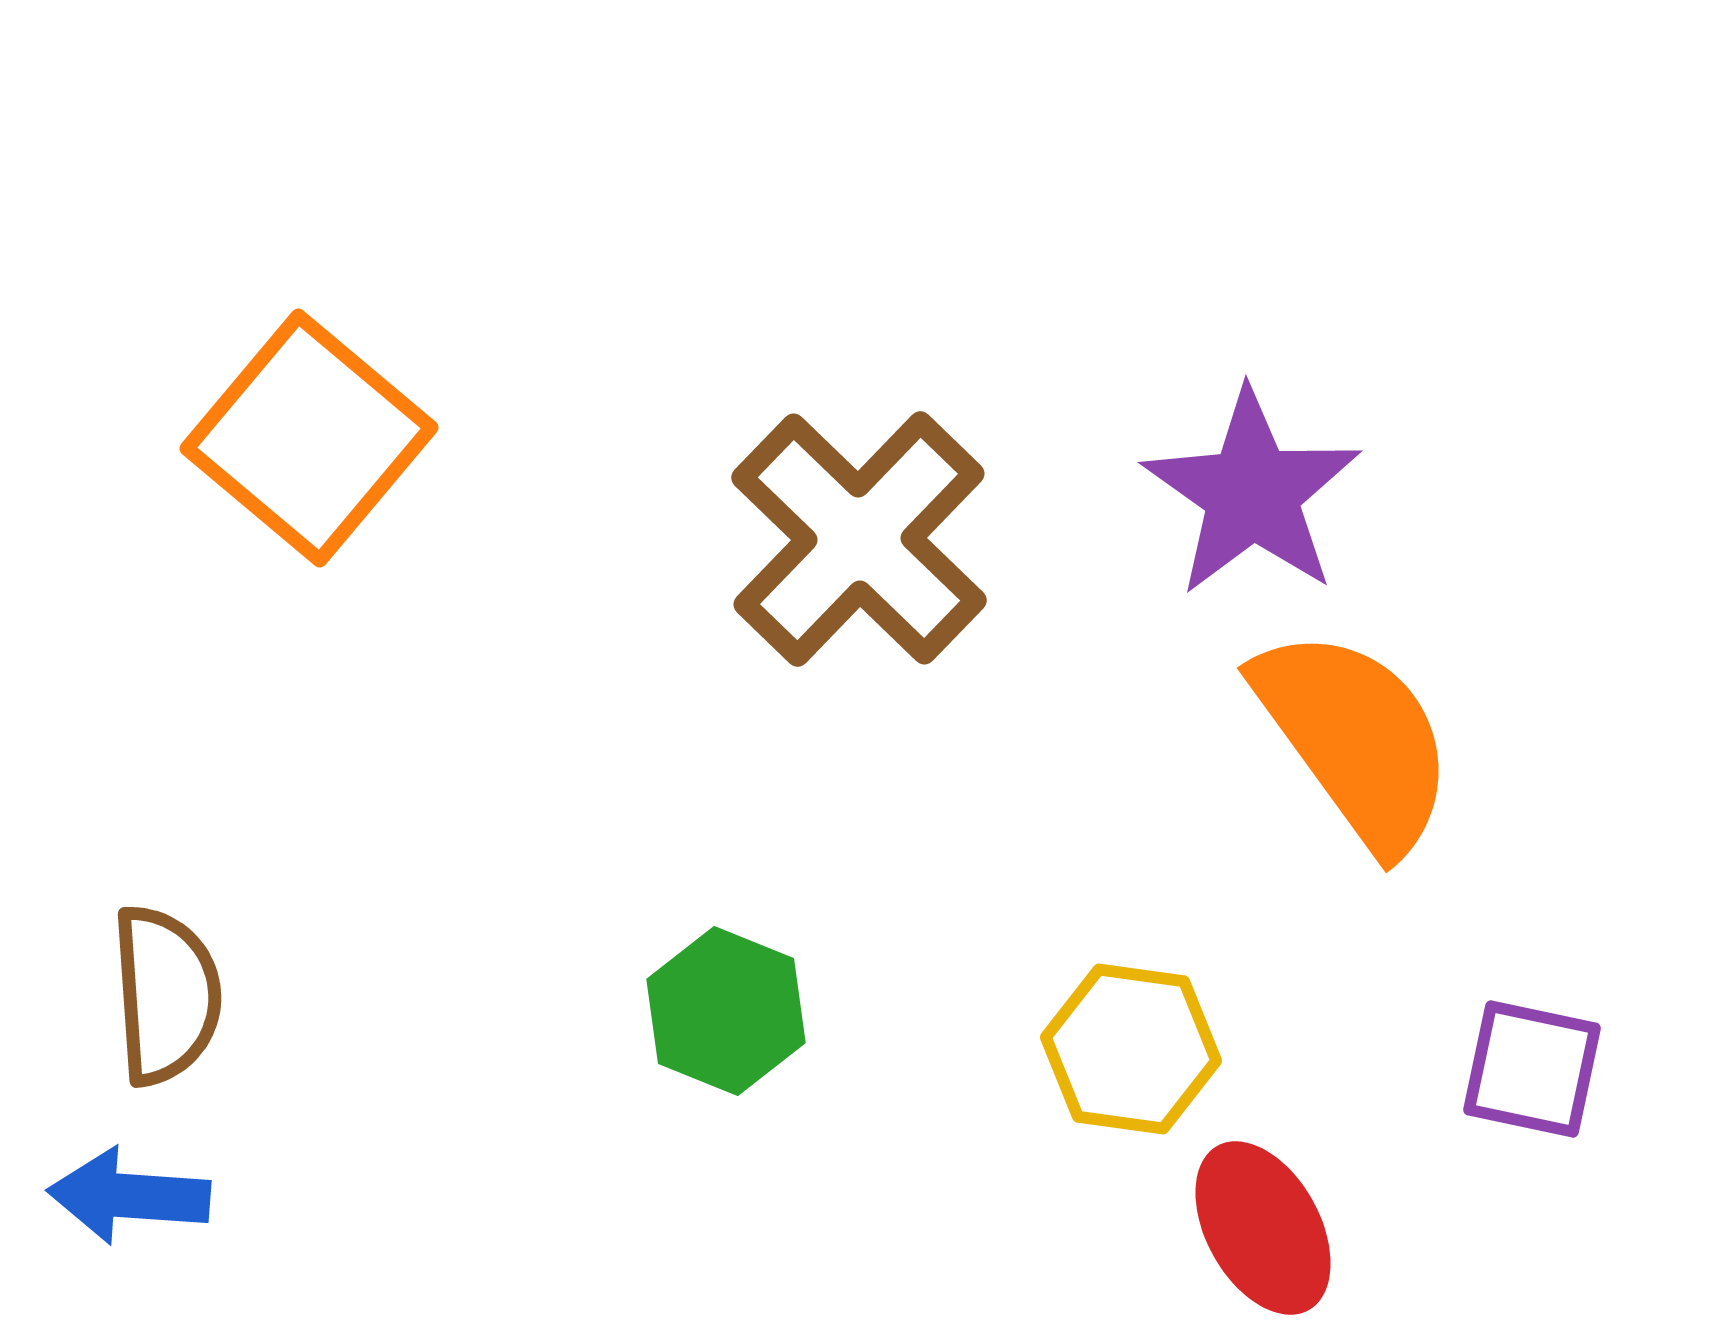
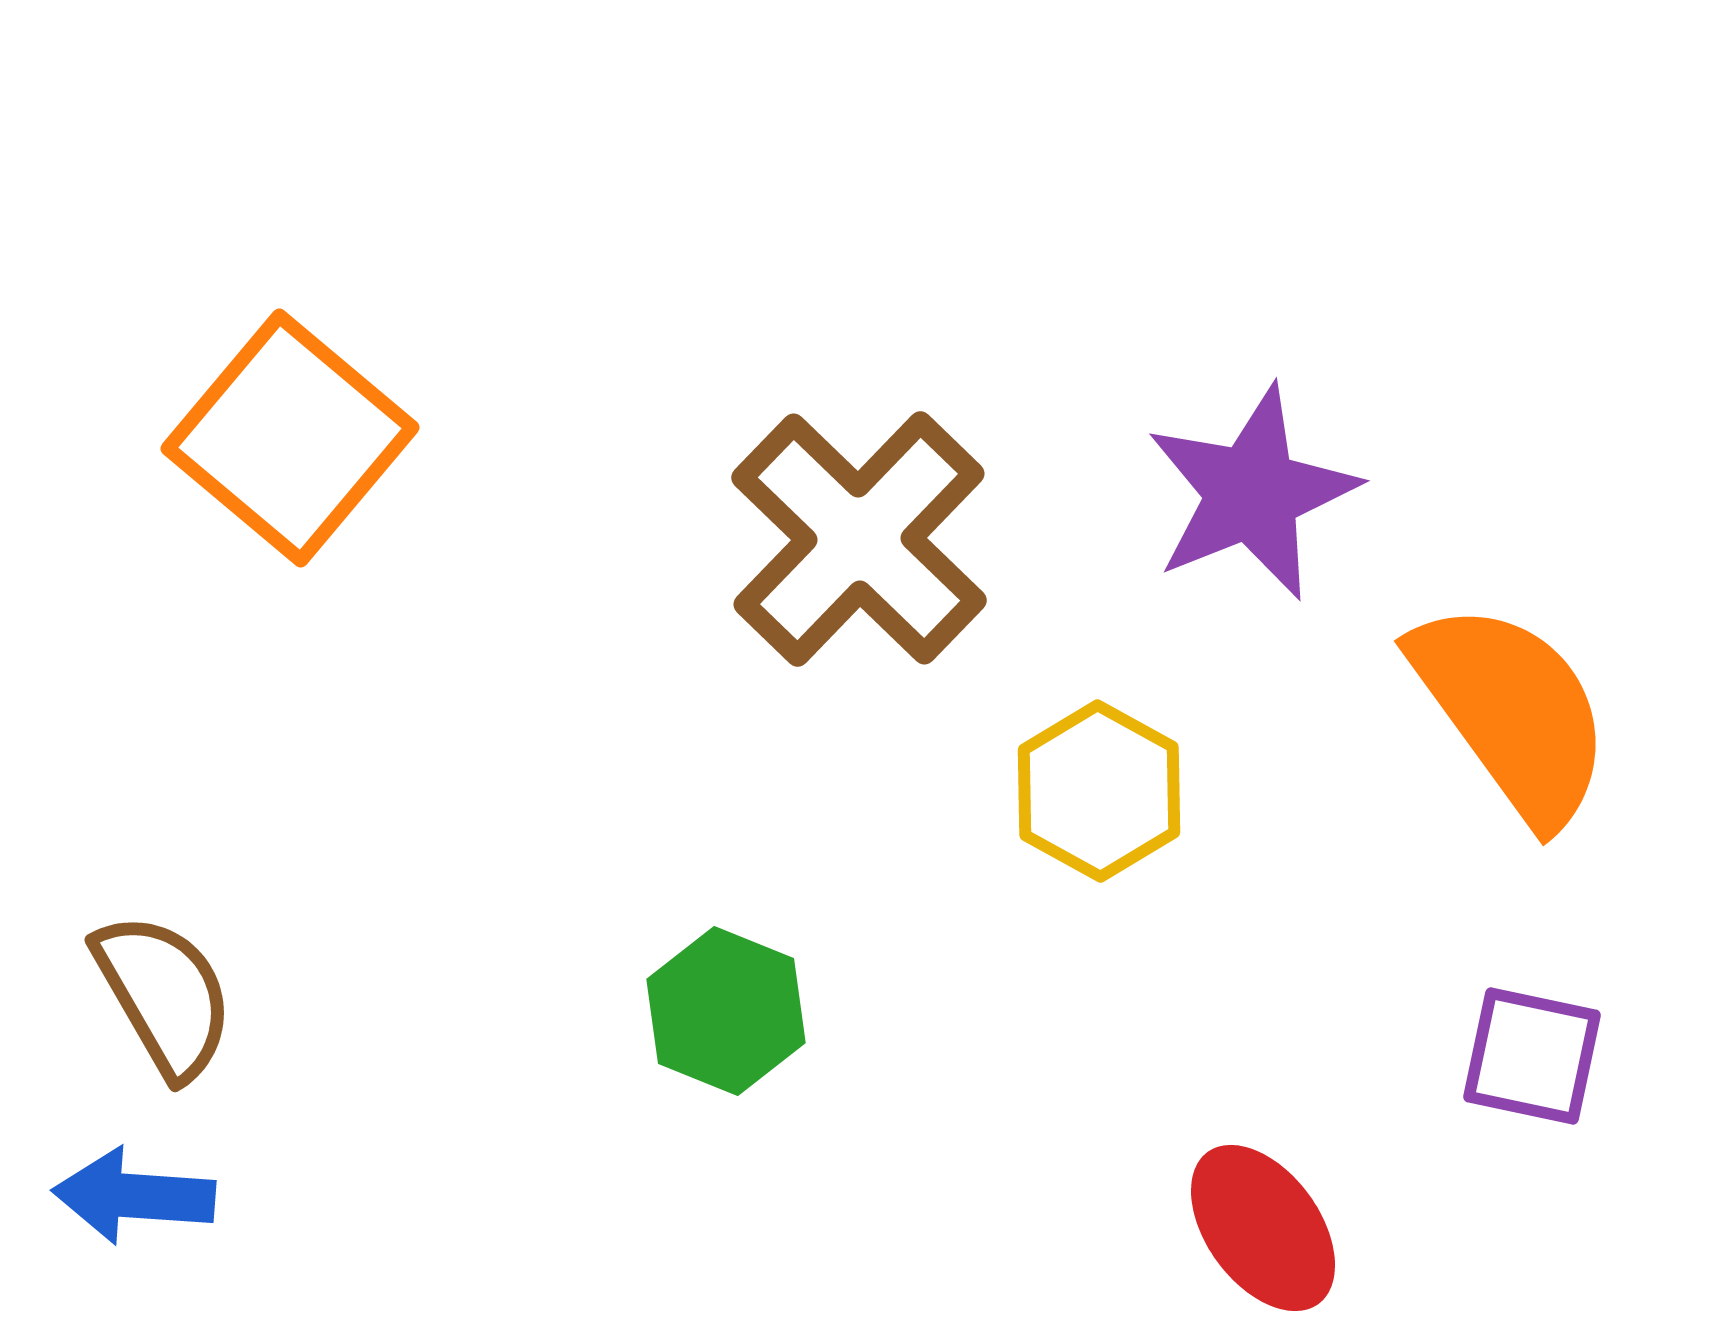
orange square: moved 19 px left
purple star: rotated 15 degrees clockwise
orange semicircle: moved 157 px right, 27 px up
brown semicircle: moved 2 px left; rotated 26 degrees counterclockwise
yellow hexagon: moved 32 px left, 258 px up; rotated 21 degrees clockwise
purple square: moved 13 px up
blue arrow: moved 5 px right
red ellipse: rotated 7 degrees counterclockwise
